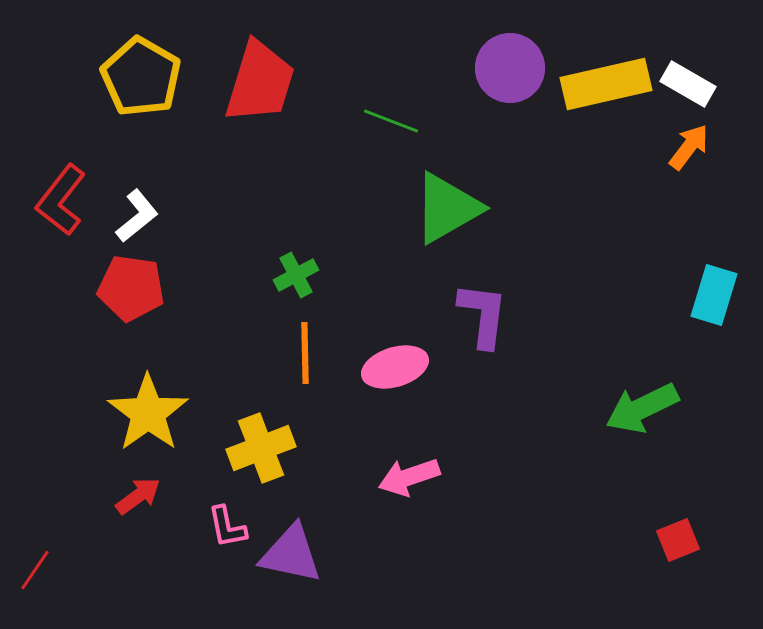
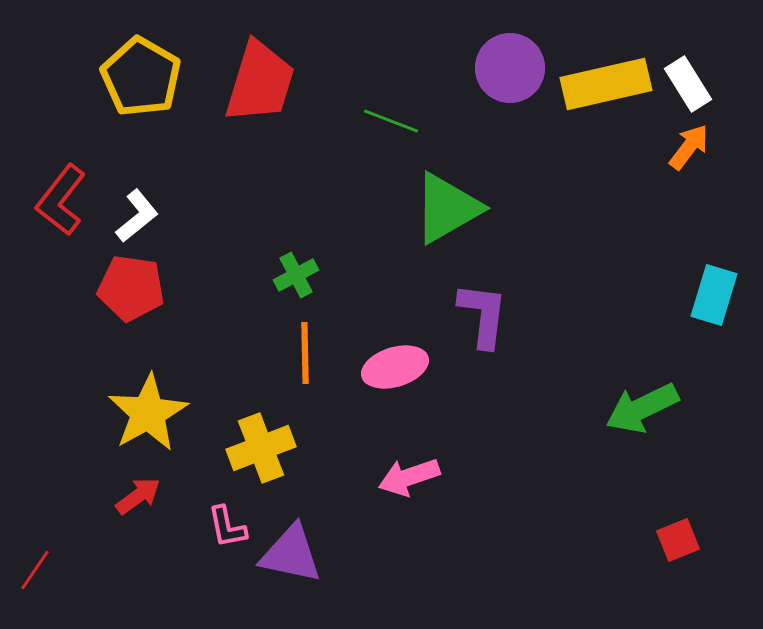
white rectangle: rotated 28 degrees clockwise
yellow star: rotated 6 degrees clockwise
